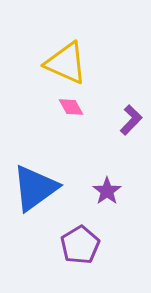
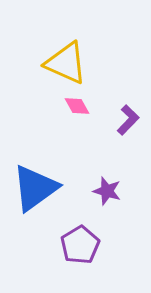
pink diamond: moved 6 px right, 1 px up
purple L-shape: moved 3 px left
purple star: rotated 20 degrees counterclockwise
